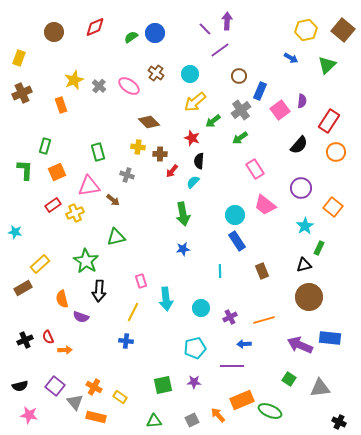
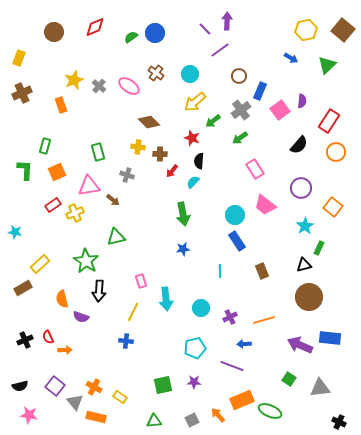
purple line at (232, 366): rotated 20 degrees clockwise
